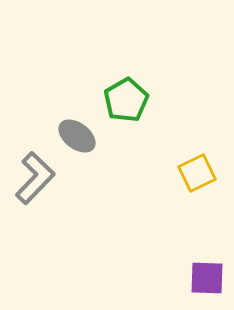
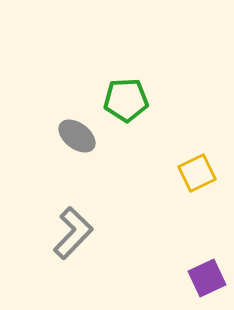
green pentagon: rotated 27 degrees clockwise
gray L-shape: moved 38 px right, 55 px down
purple square: rotated 27 degrees counterclockwise
